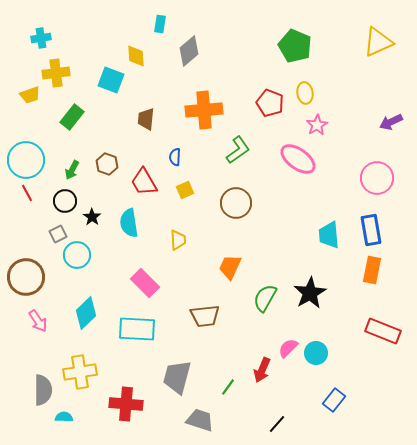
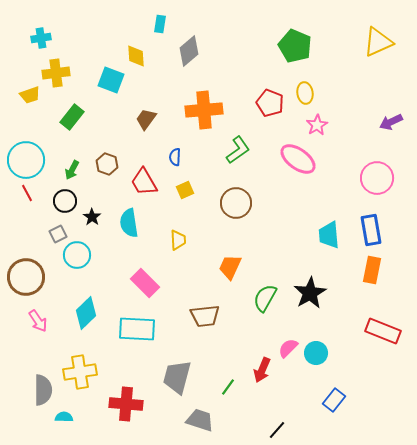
brown trapezoid at (146, 119): rotated 30 degrees clockwise
black line at (277, 424): moved 6 px down
